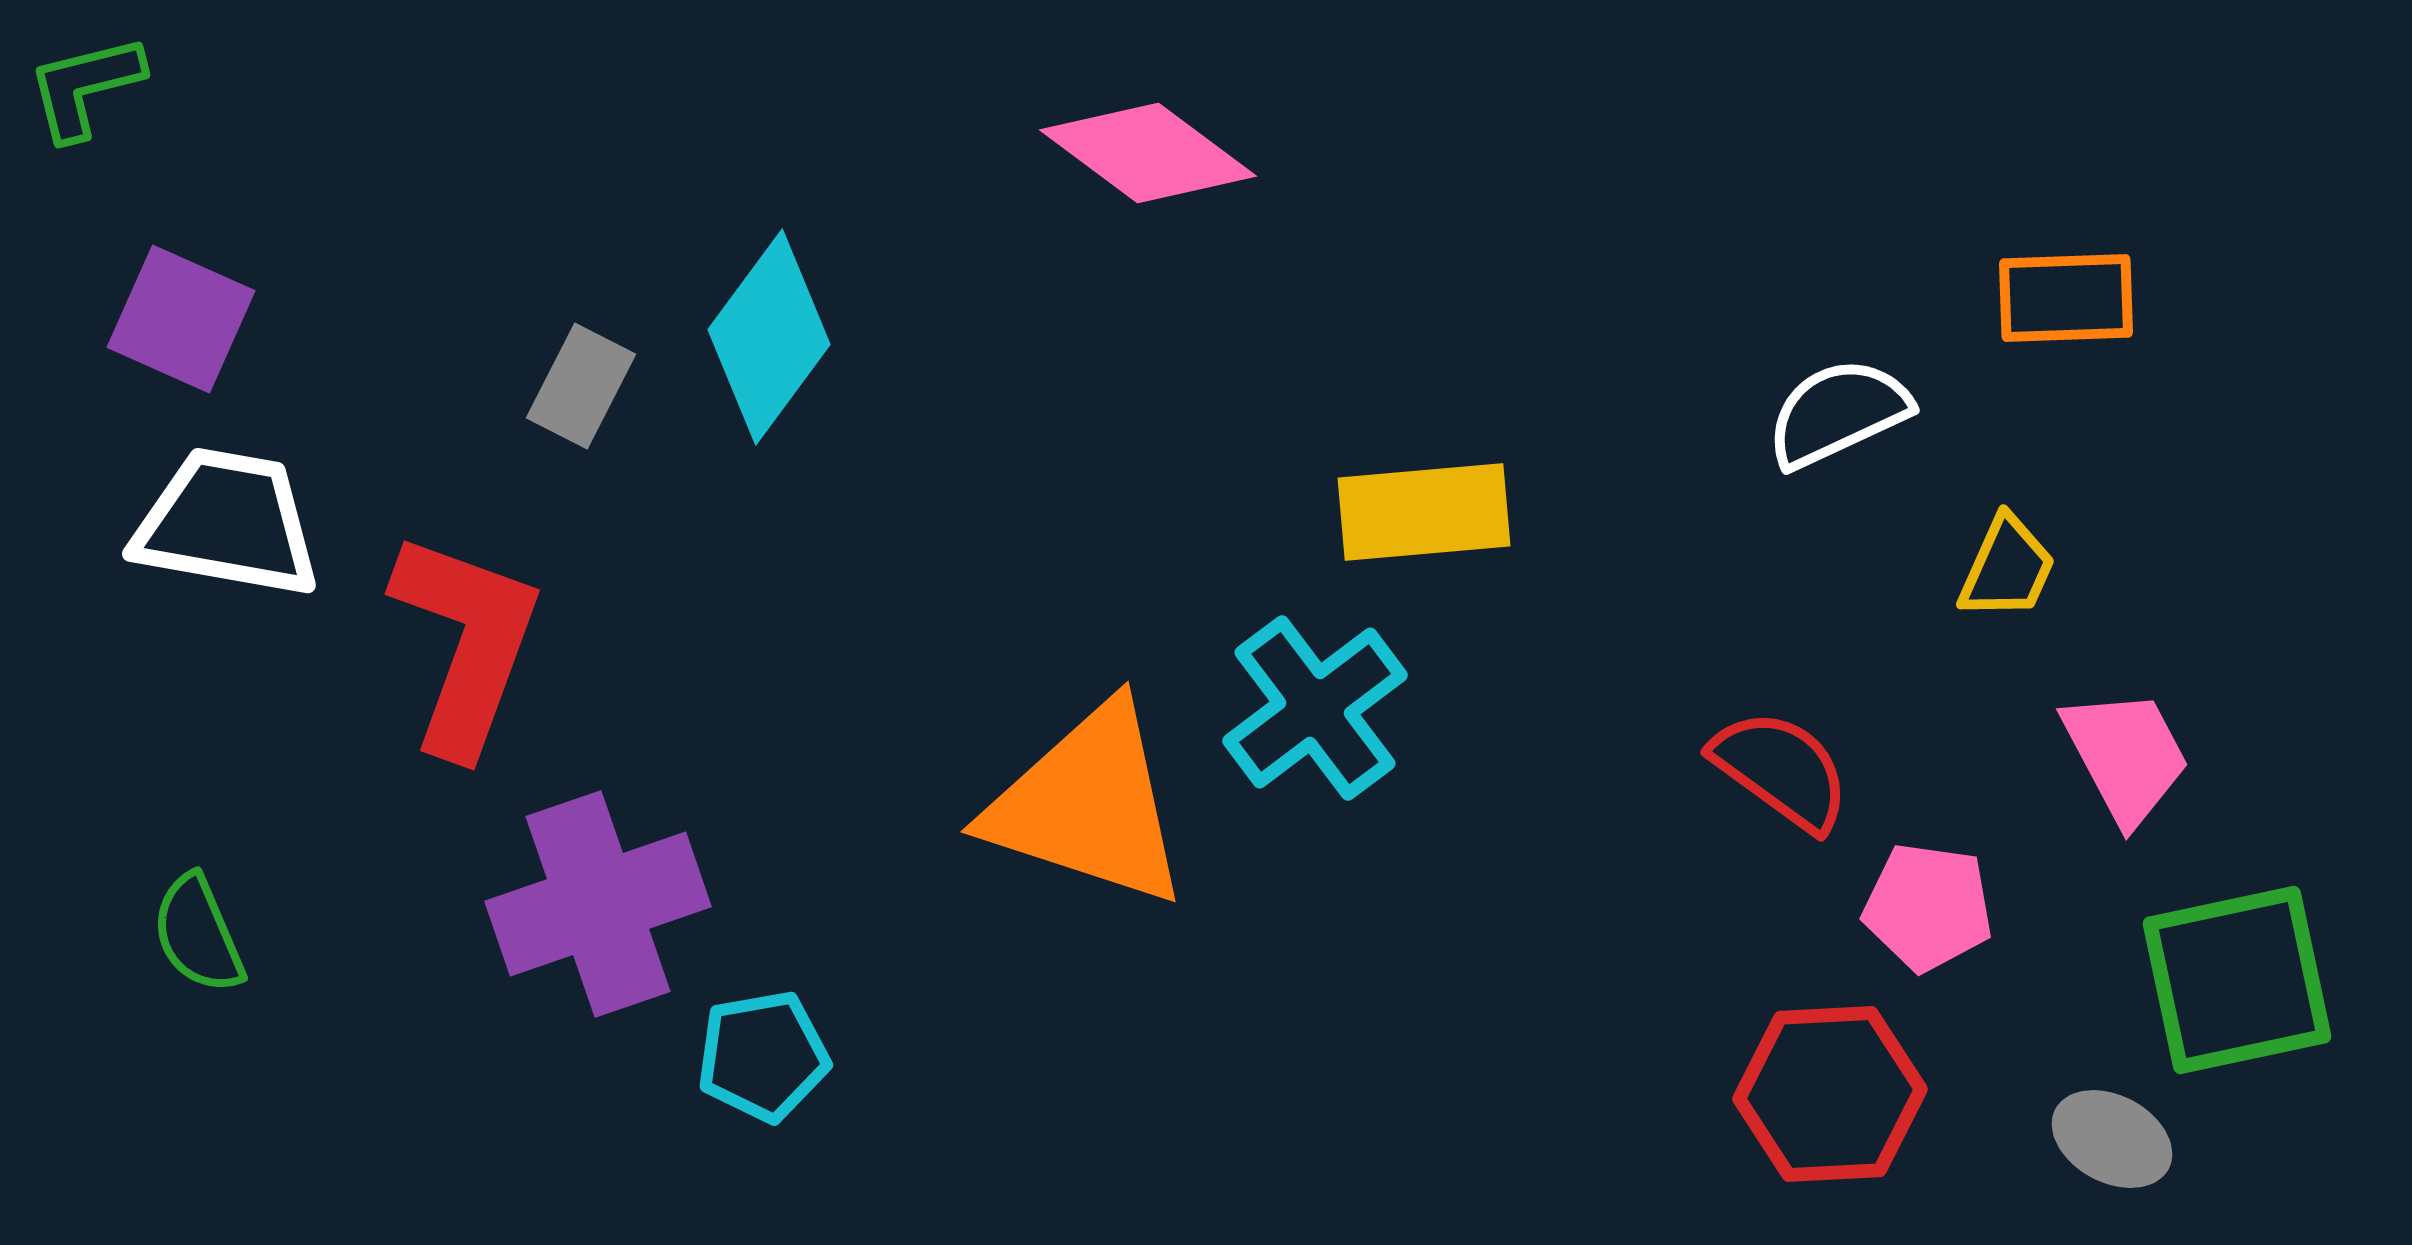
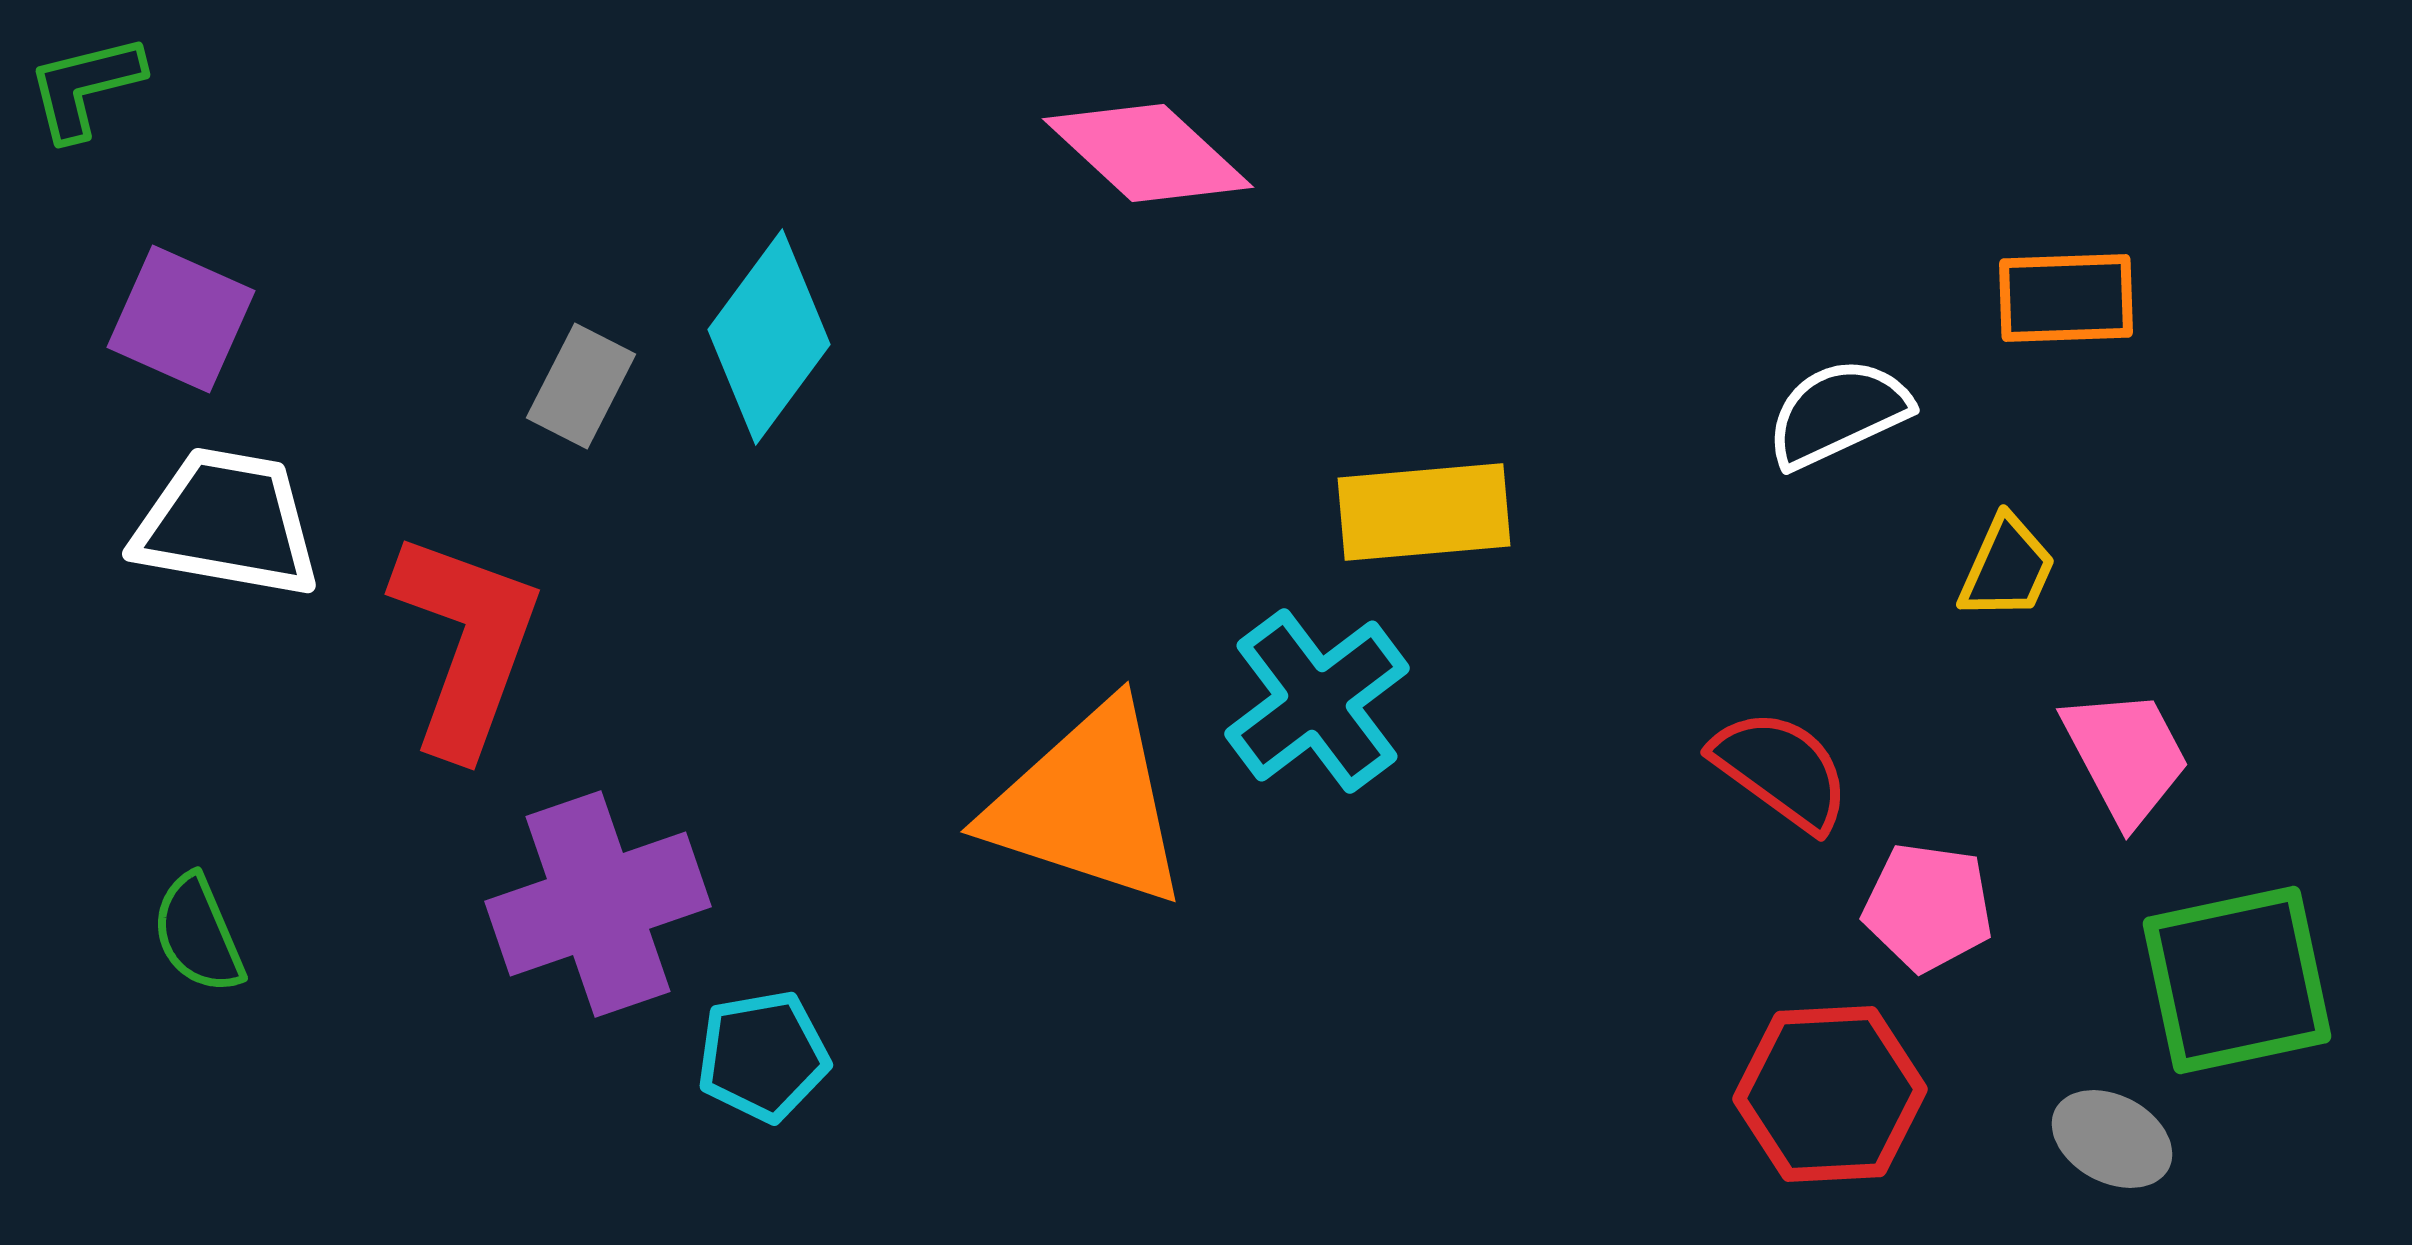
pink diamond: rotated 6 degrees clockwise
cyan cross: moved 2 px right, 7 px up
